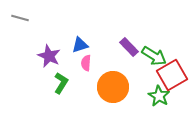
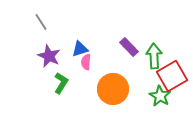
gray line: moved 21 px right, 4 px down; rotated 42 degrees clockwise
blue triangle: moved 4 px down
green arrow: rotated 125 degrees counterclockwise
pink semicircle: moved 1 px up
red square: moved 1 px down
orange circle: moved 2 px down
green star: moved 1 px right
